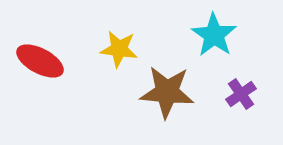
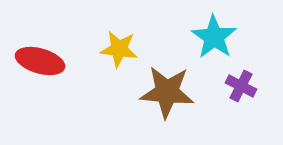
cyan star: moved 2 px down
red ellipse: rotated 12 degrees counterclockwise
purple cross: moved 8 px up; rotated 28 degrees counterclockwise
